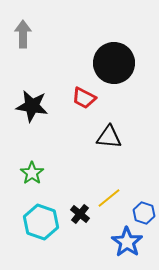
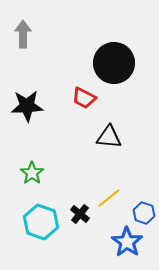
black star: moved 5 px left; rotated 12 degrees counterclockwise
